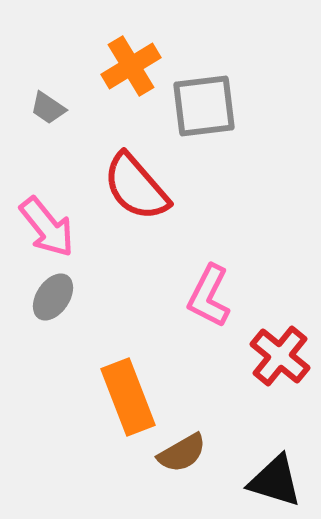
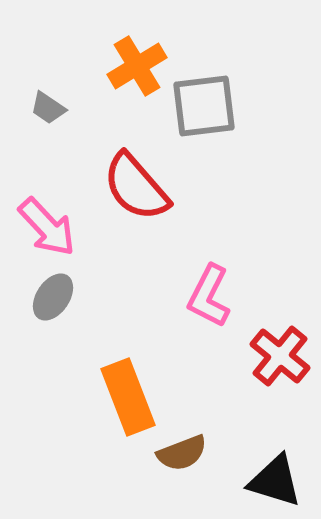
orange cross: moved 6 px right
pink arrow: rotated 4 degrees counterclockwise
brown semicircle: rotated 9 degrees clockwise
